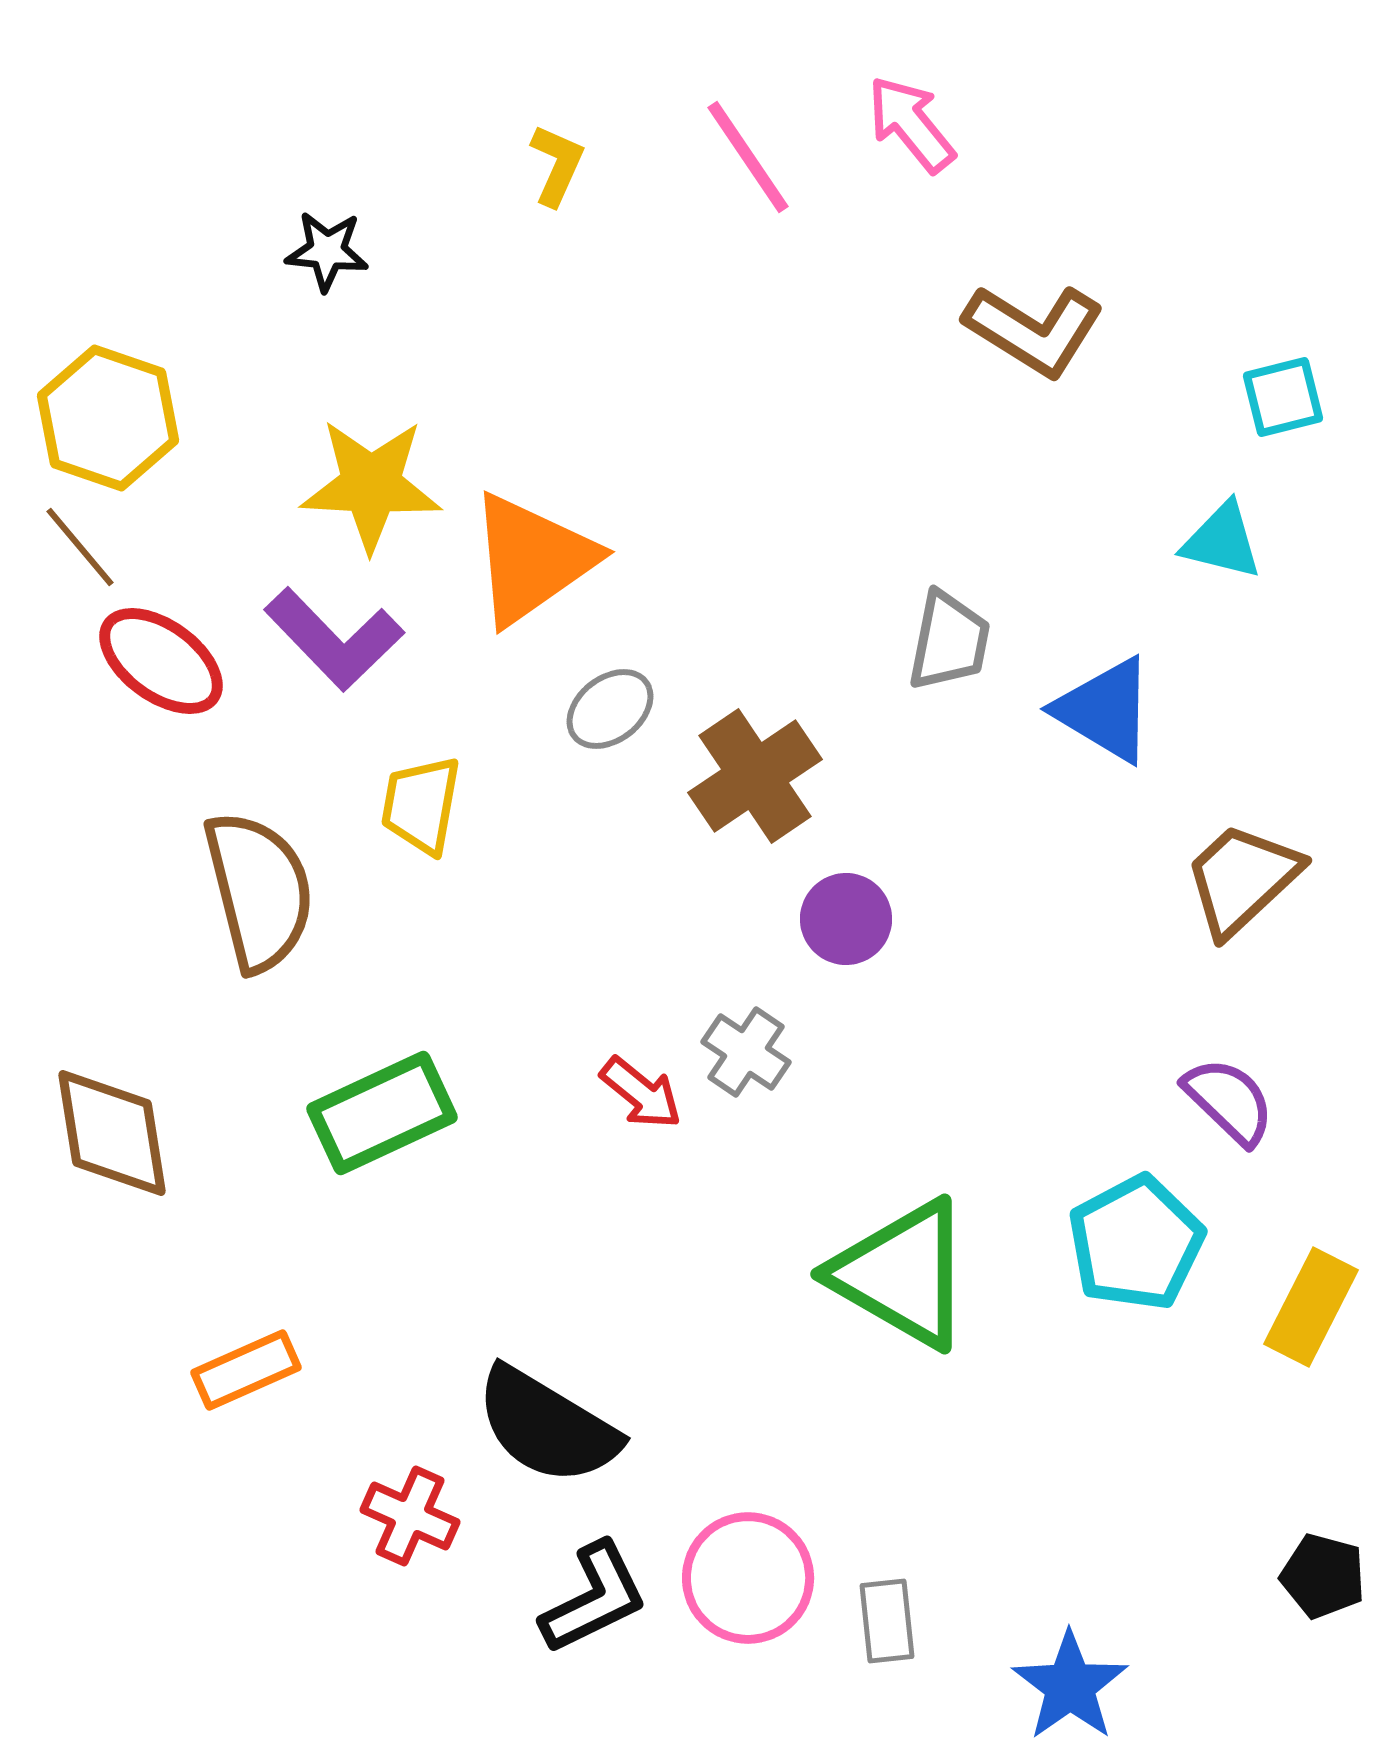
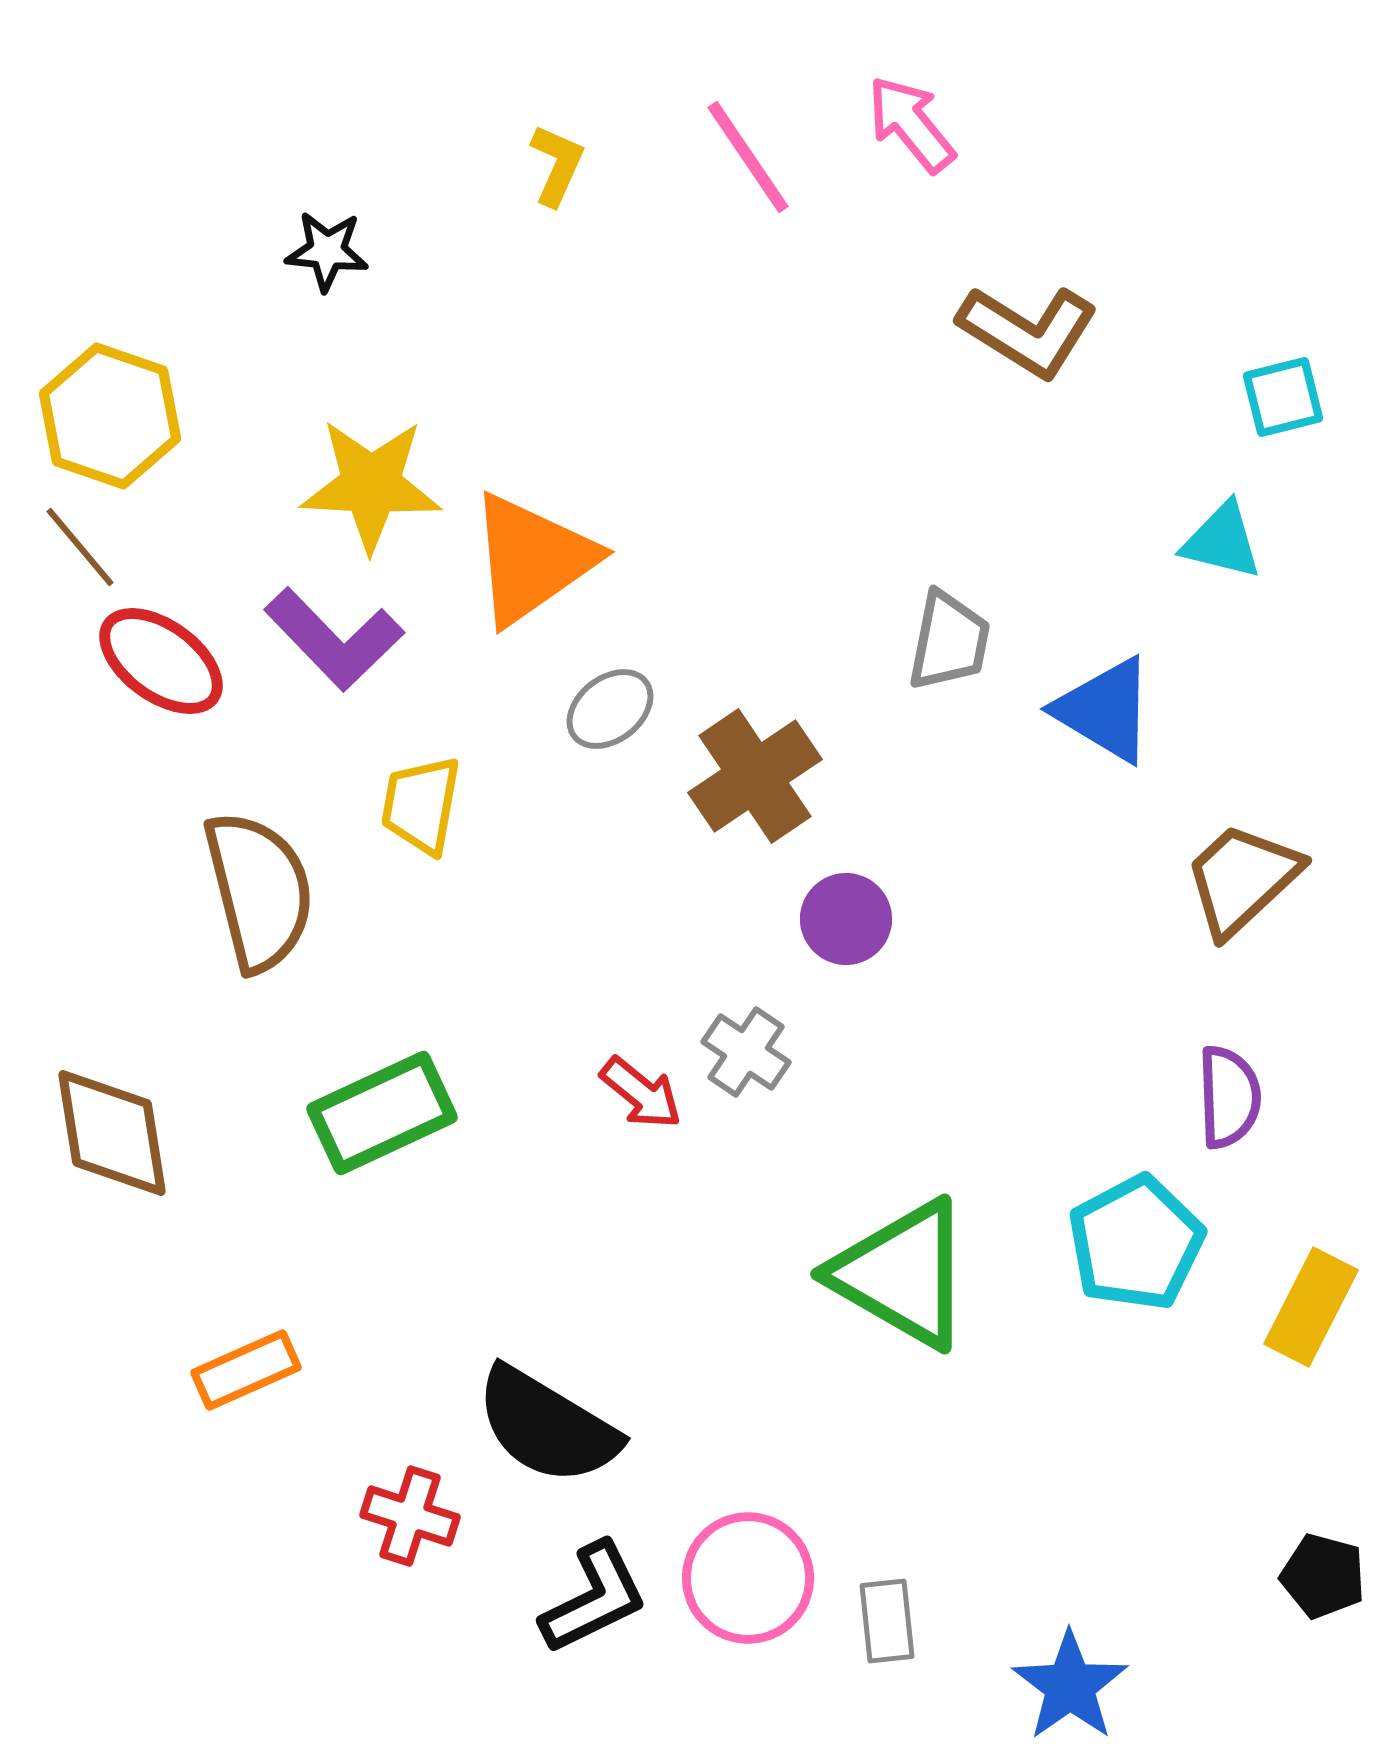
brown L-shape: moved 6 px left, 1 px down
yellow hexagon: moved 2 px right, 2 px up
purple semicircle: moved 4 px up; rotated 44 degrees clockwise
red cross: rotated 6 degrees counterclockwise
